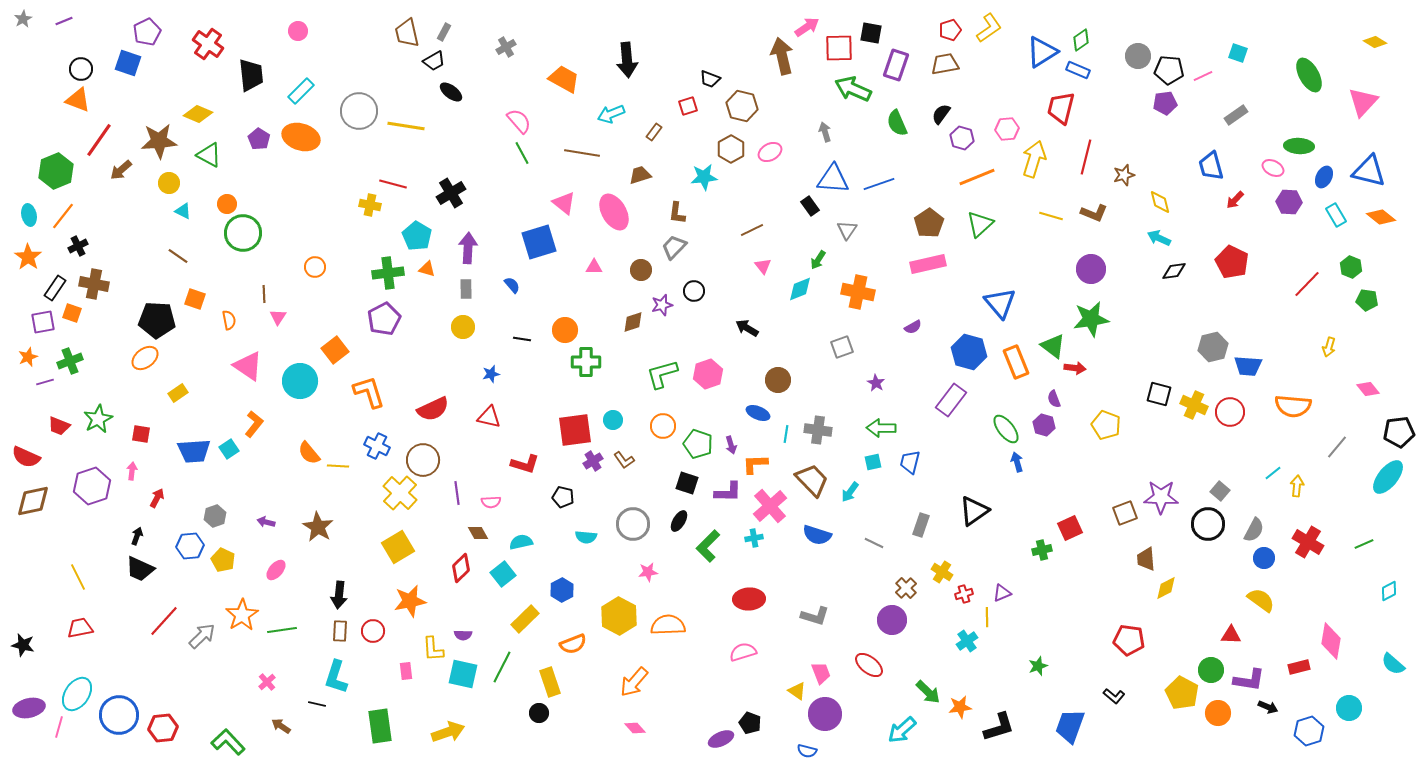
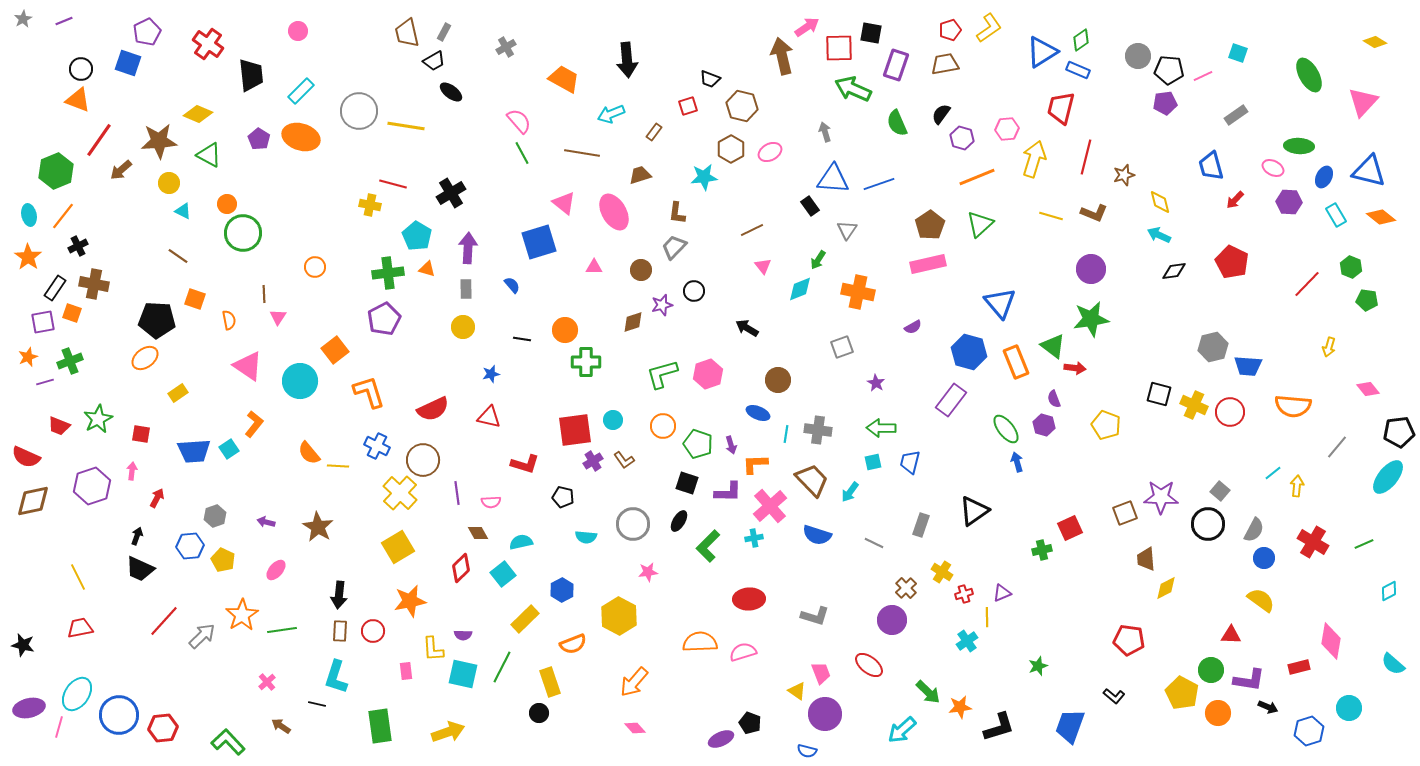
brown pentagon at (929, 223): moved 1 px right, 2 px down
cyan arrow at (1159, 238): moved 3 px up
red cross at (1308, 542): moved 5 px right
orange semicircle at (668, 625): moved 32 px right, 17 px down
